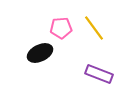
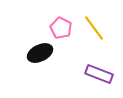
pink pentagon: rotated 30 degrees clockwise
